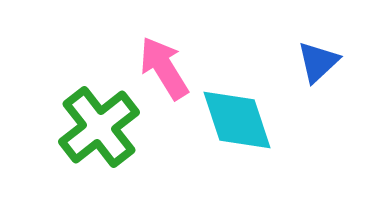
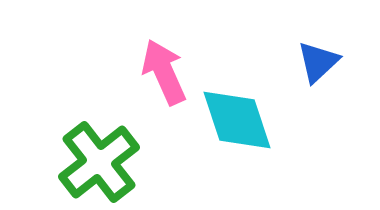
pink arrow: moved 4 px down; rotated 8 degrees clockwise
green cross: moved 35 px down
